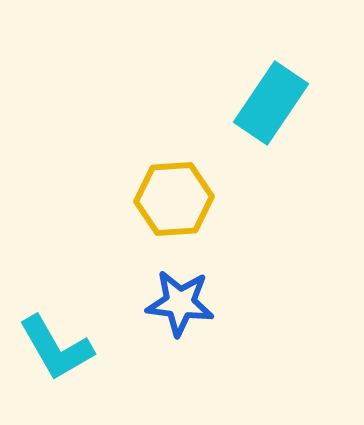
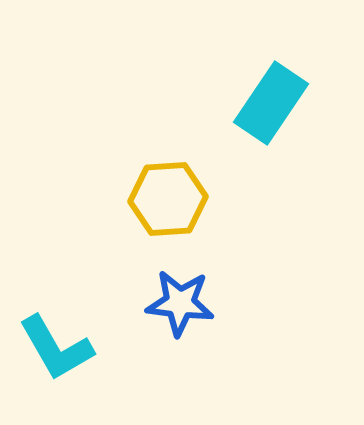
yellow hexagon: moved 6 px left
